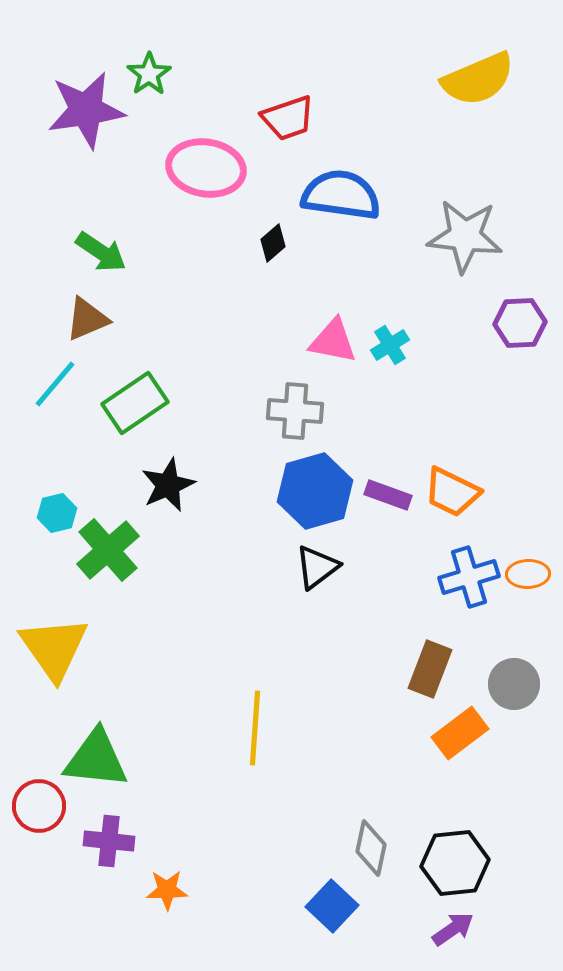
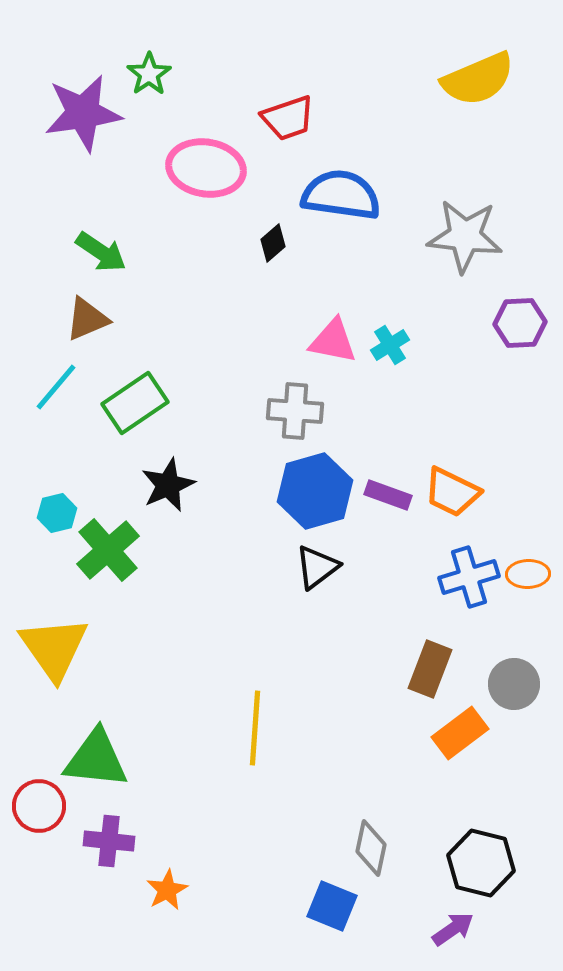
purple star: moved 3 px left, 3 px down
cyan line: moved 1 px right, 3 px down
black hexagon: moved 26 px right; rotated 20 degrees clockwise
orange star: rotated 27 degrees counterclockwise
blue square: rotated 21 degrees counterclockwise
